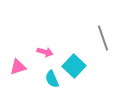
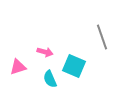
gray line: moved 1 px left, 1 px up
cyan square: rotated 20 degrees counterclockwise
cyan semicircle: moved 2 px left
